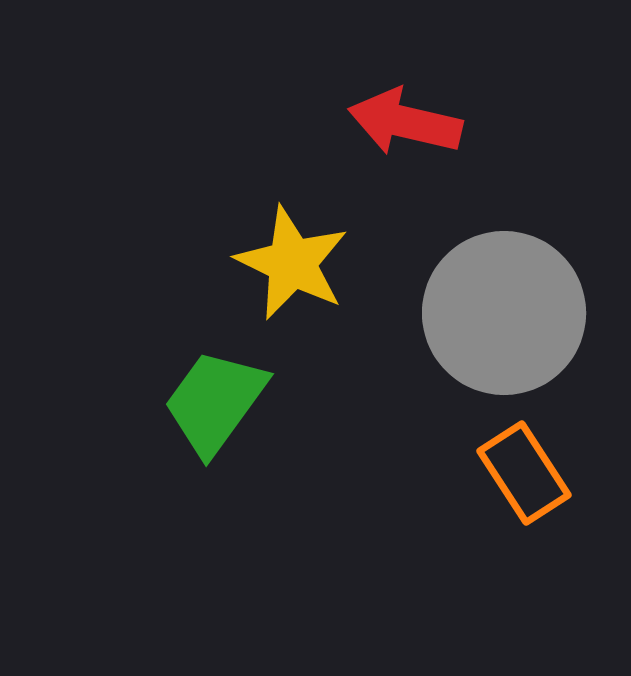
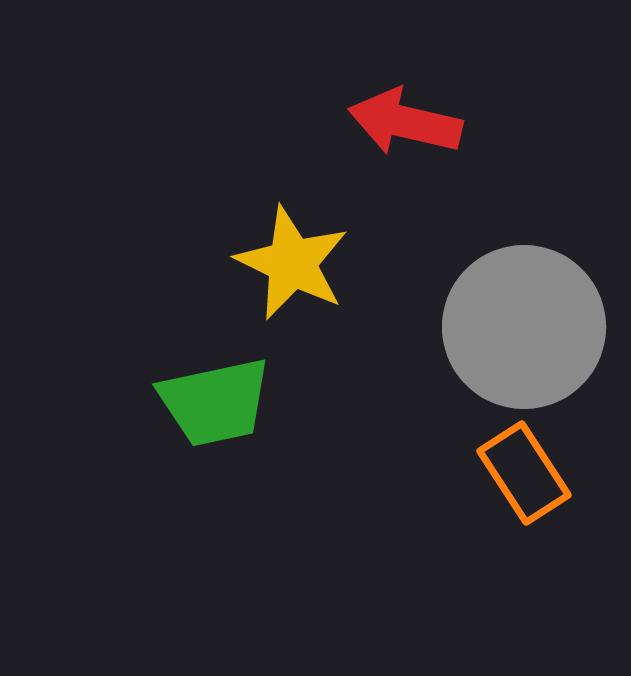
gray circle: moved 20 px right, 14 px down
green trapezoid: rotated 138 degrees counterclockwise
